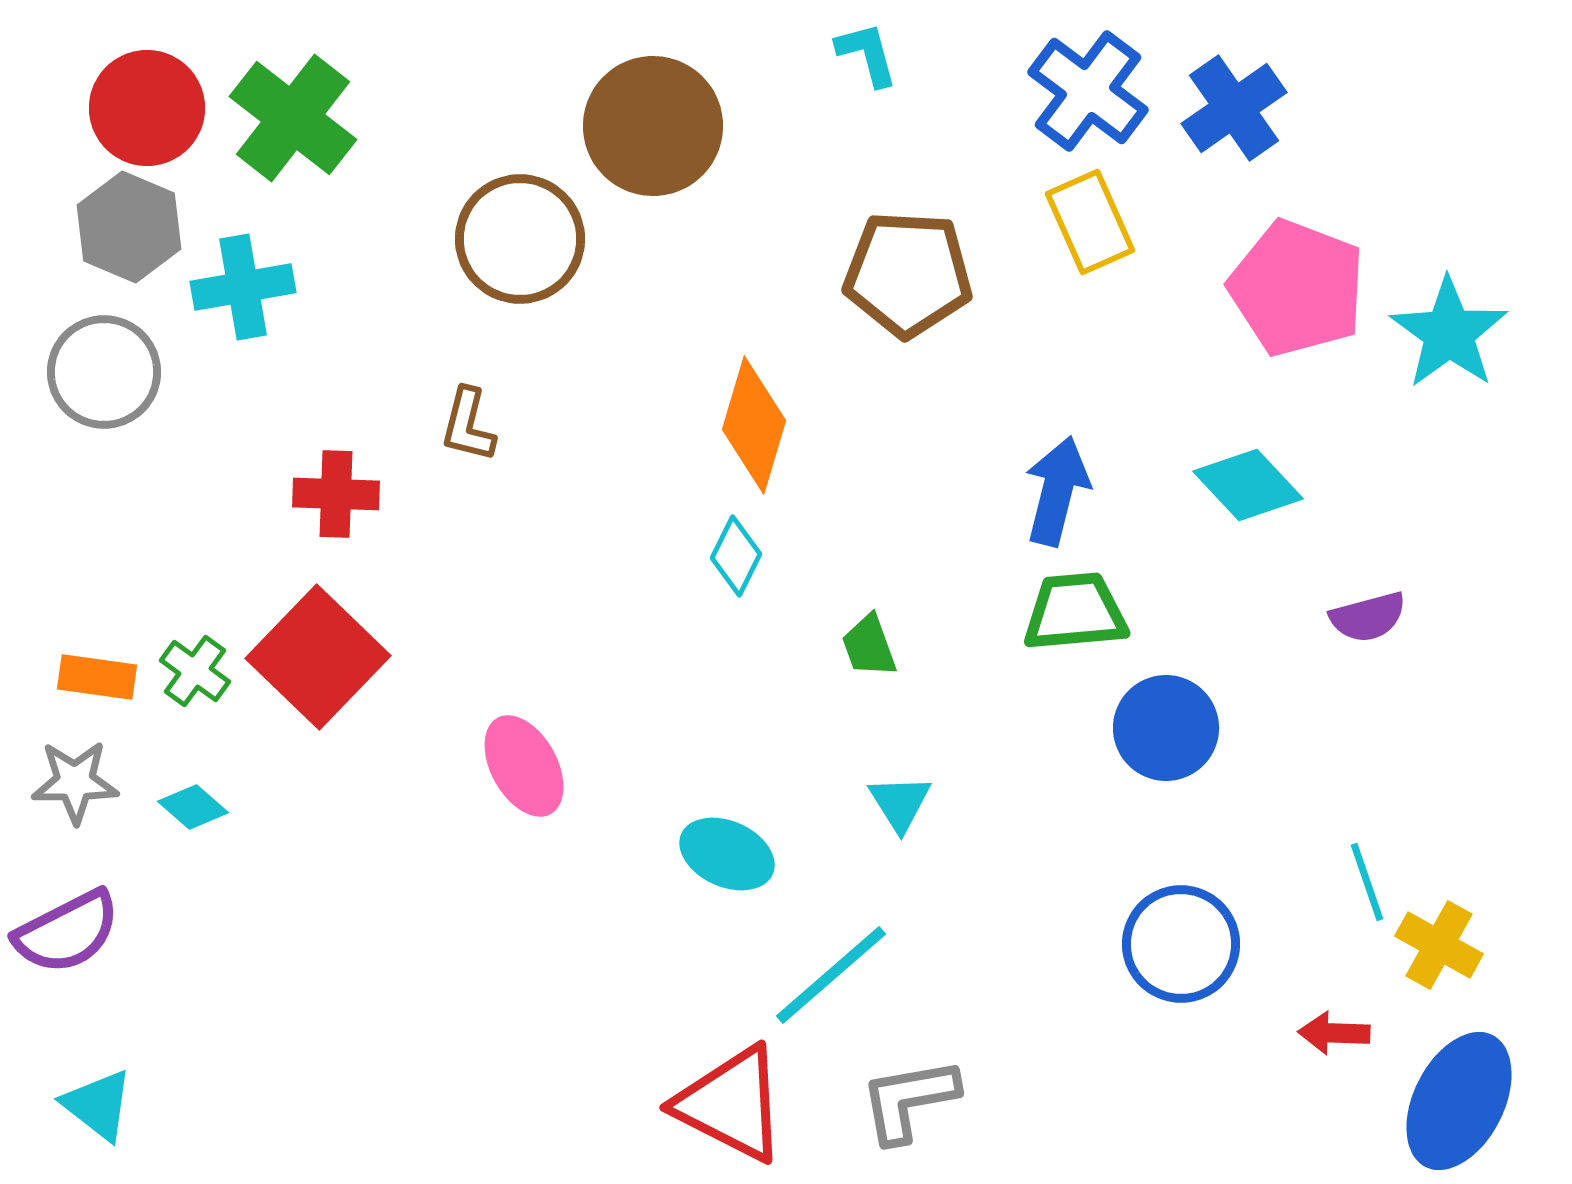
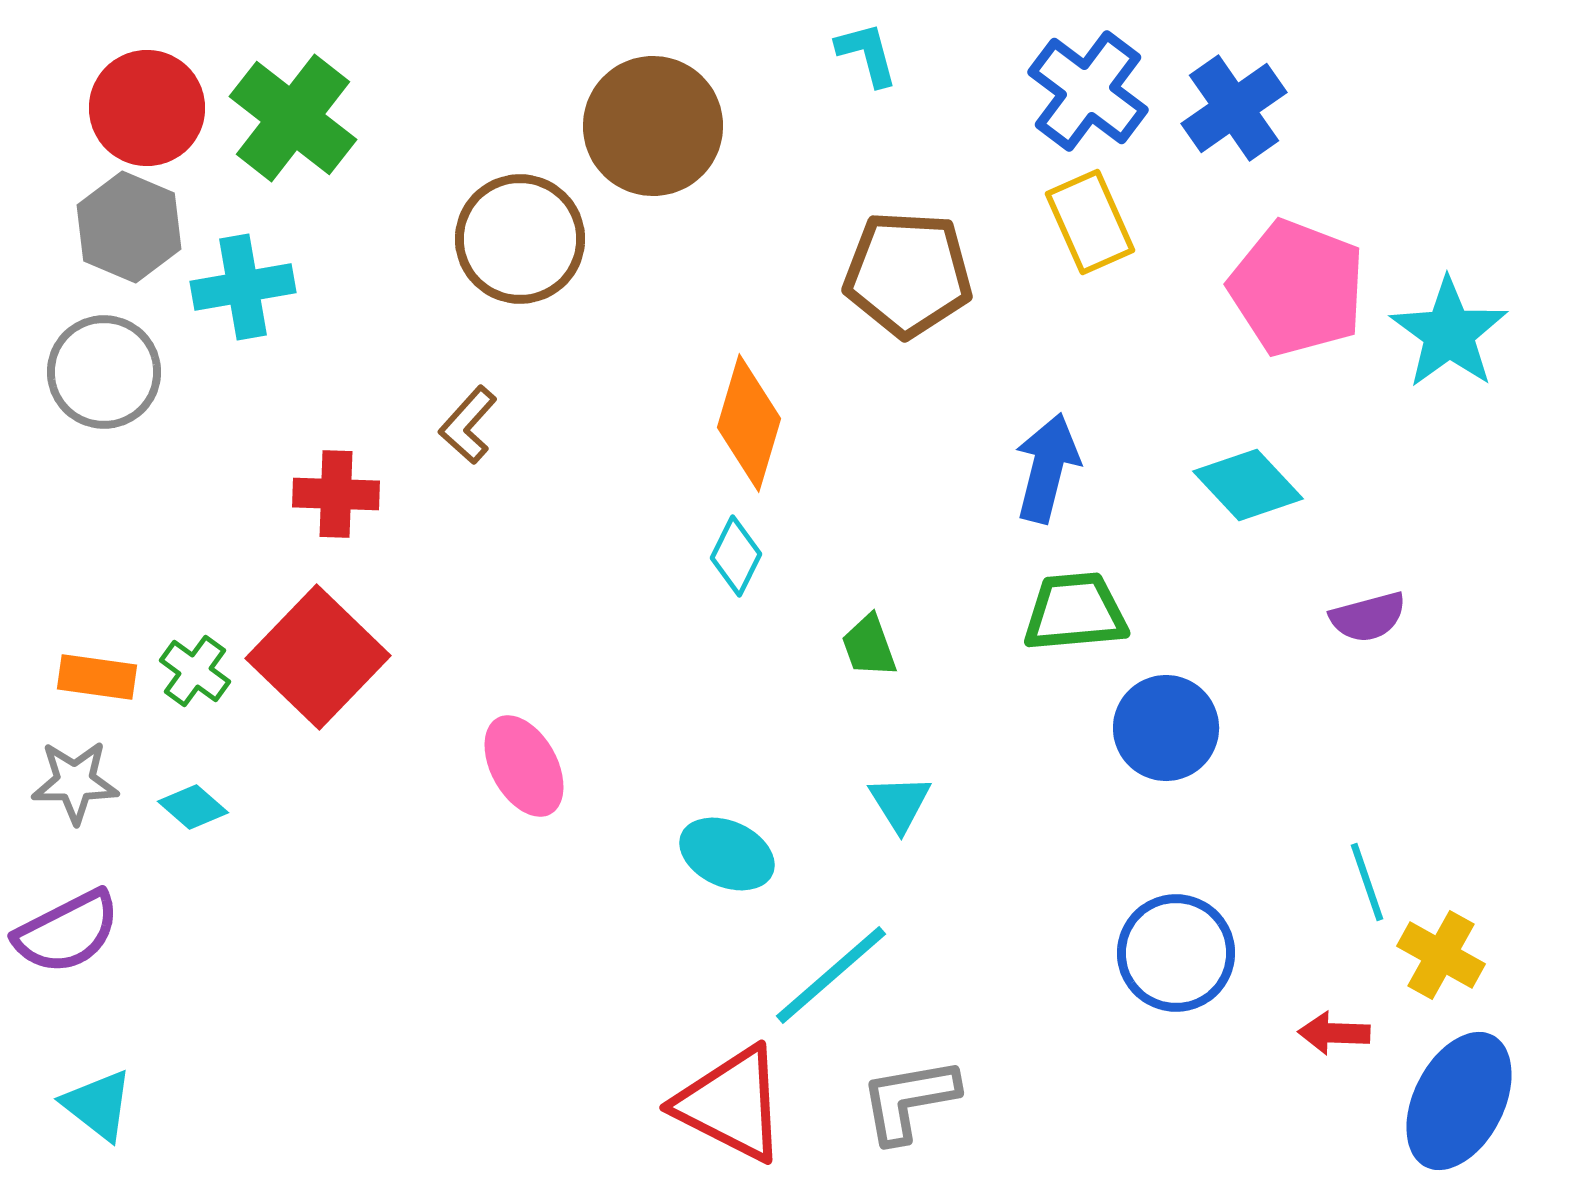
brown L-shape at (468, 425): rotated 28 degrees clockwise
orange diamond at (754, 425): moved 5 px left, 2 px up
blue arrow at (1057, 491): moved 10 px left, 23 px up
blue circle at (1181, 944): moved 5 px left, 9 px down
yellow cross at (1439, 945): moved 2 px right, 10 px down
